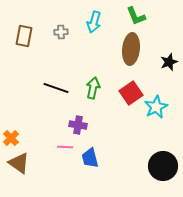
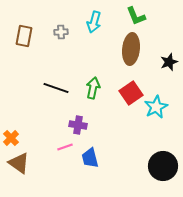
pink line: rotated 21 degrees counterclockwise
